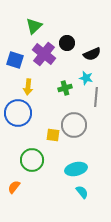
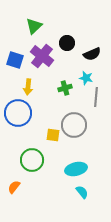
purple cross: moved 2 px left, 2 px down
